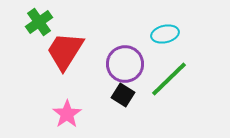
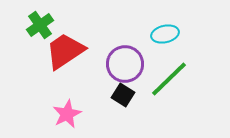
green cross: moved 1 px right, 3 px down
red trapezoid: rotated 24 degrees clockwise
pink star: rotated 8 degrees clockwise
